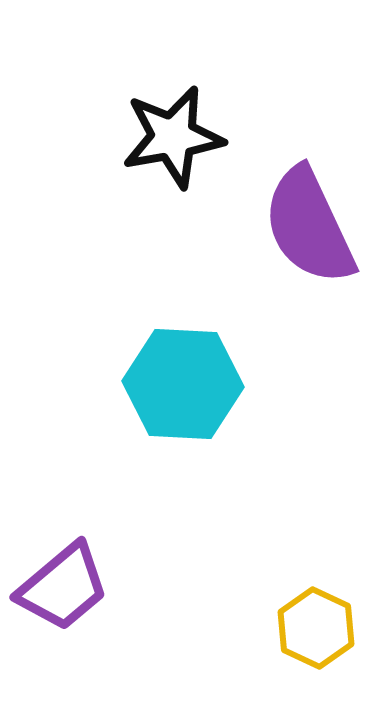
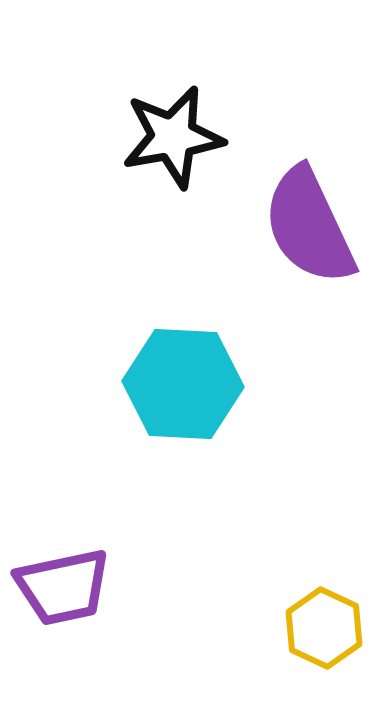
purple trapezoid: rotated 28 degrees clockwise
yellow hexagon: moved 8 px right
